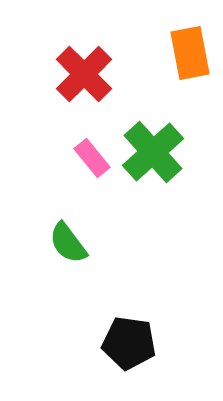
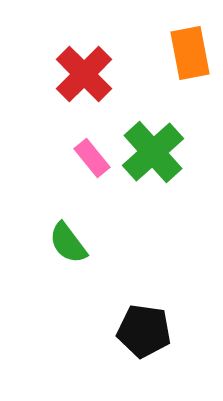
black pentagon: moved 15 px right, 12 px up
